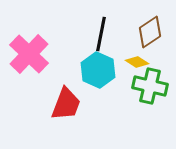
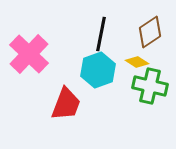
cyan hexagon: rotated 16 degrees clockwise
